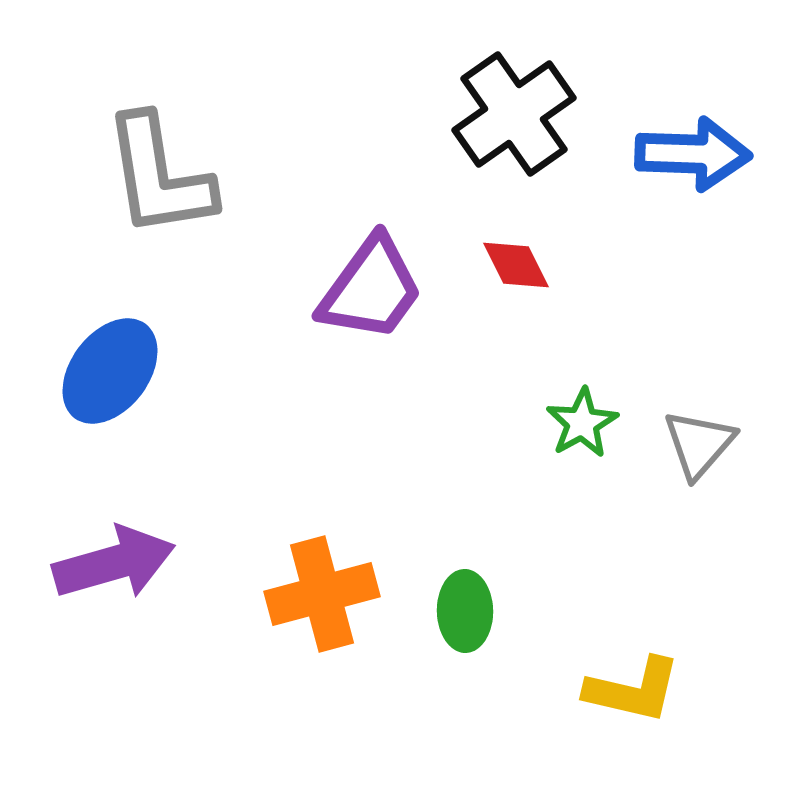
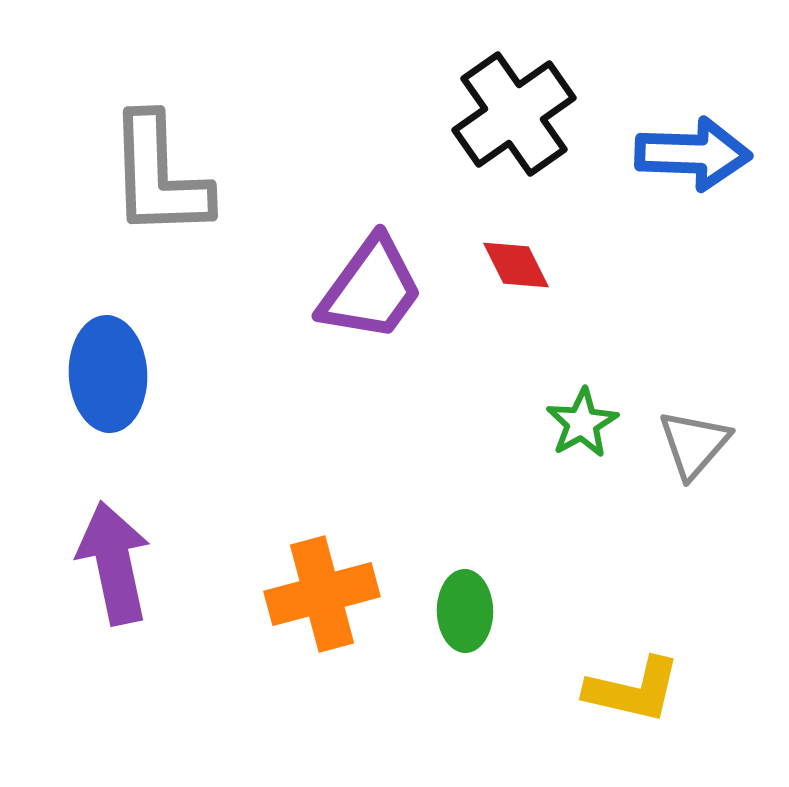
gray L-shape: rotated 7 degrees clockwise
blue ellipse: moved 2 px left, 3 px down; rotated 40 degrees counterclockwise
gray triangle: moved 5 px left
purple arrow: rotated 86 degrees counterclockwise
